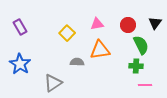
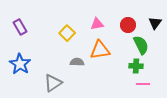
pink line: moved 2 px left, 1 px up
